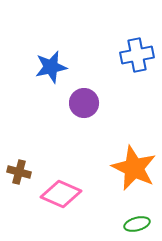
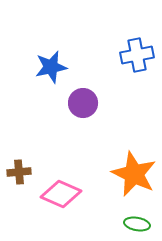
purple circle: moved 1 px left
orange star: moved 6 px down
brown cross: rotated 20 degrees counterclockwise
green ellipse: rotated 25 degrees clockwise
